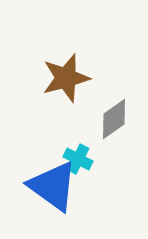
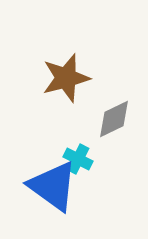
gray diamond: rotated 9 degrees clockwise
